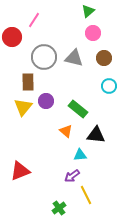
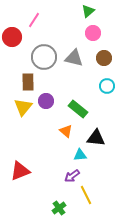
cyan circle: moved 2 px left
black triangle: moved 3 px down
